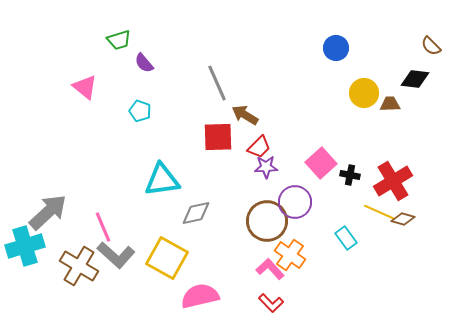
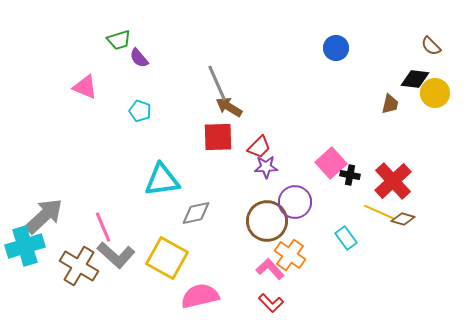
purple semicircle: moved 5 px left, 5 px up
pink triangle: rotated 16 degrees counterclockwise
yellow circle: moved 71 px right
brown trapezoid: rotated 105 degrees clockwise
brown arrow: moved 16 px left, 8 px up
pink square: moved 10 px right
red cross: rotated 12 degrees counterclockwise
gray arrow: moved 4 px left, 4 px down
